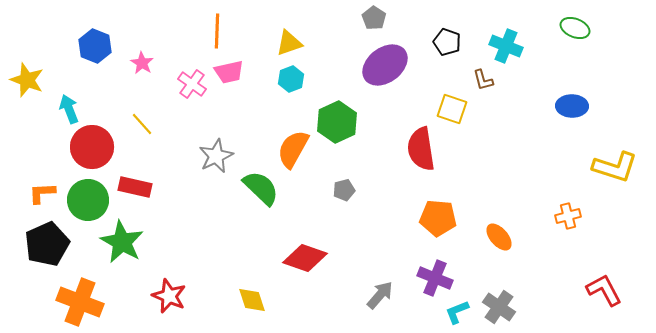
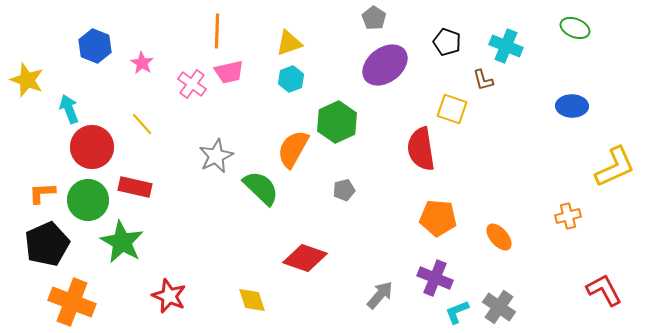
yellow L-shape at (615, 167): rotated 42 degrees counterclockwise
orange cross at (80, 302): moved 8 px left
